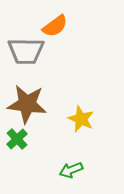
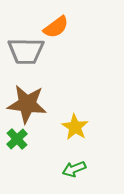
orange semicircle: moved 1 px right, 1 px down
yellow star: moved 6 px left, 8 px down; rotated 8 degrees clockwise
green arrow: moved 3 px right, 1 px up
